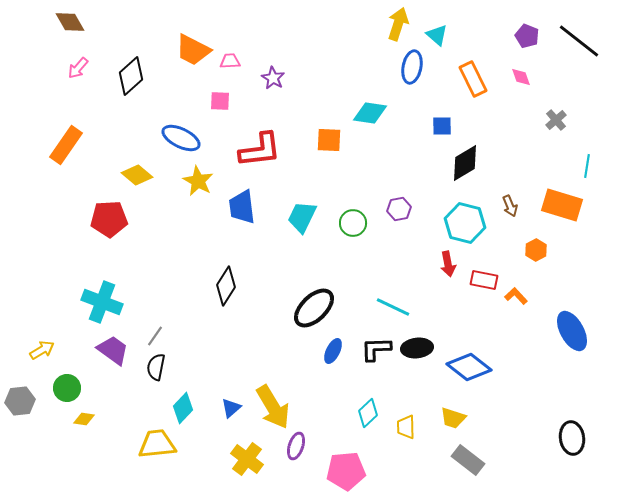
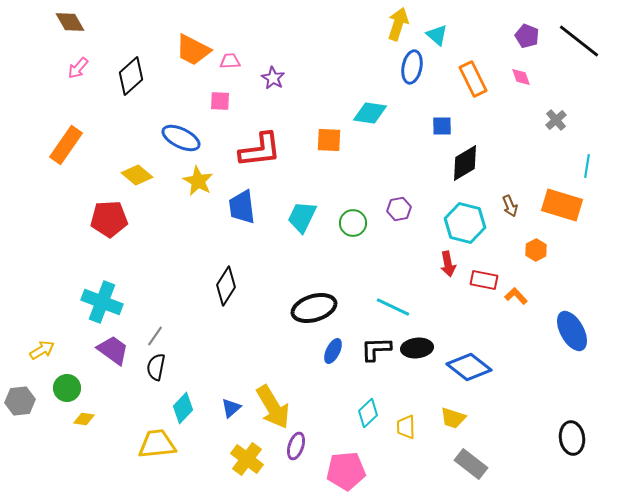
black ellipse at (314, 308): rotated 27 degrees clockwise
gray rectangle at (468, 460): moved 3 px right, 4 px down
